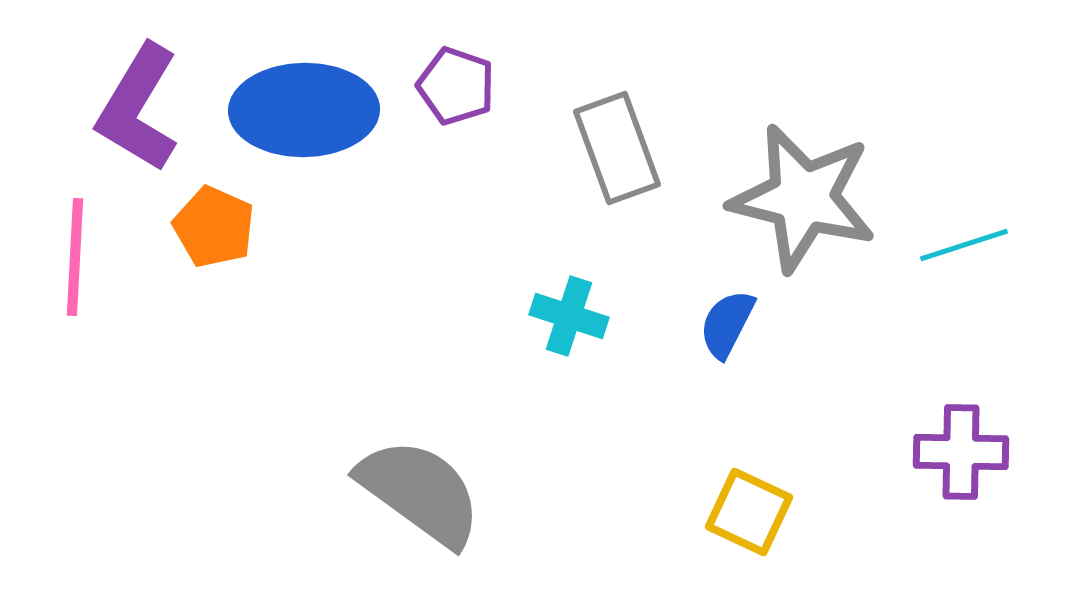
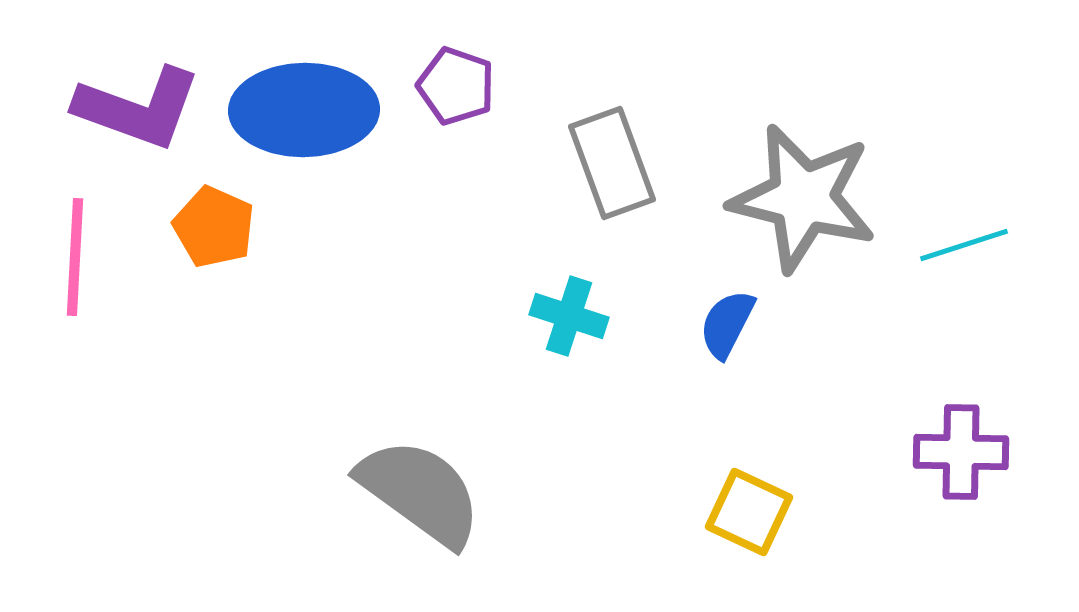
purple L-shape: rotated 101 degrees counterclockwise
gray rectangle: moved 5 px left, 15 px down
